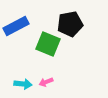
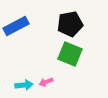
green square: moved 22 px right, 10 px down
cyan arrow: moved 1 px right, 1 px down; rotated 12 degrees counterclockwise
